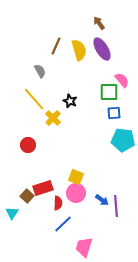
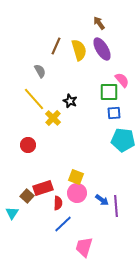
pink circle: moved 1 px right
